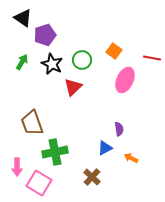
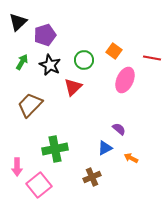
black triangle: moved 5 px left, 4 px down; rotated 42 degrees clockwise
green circle: moved 2 px right
black star: moved 2 px left, 1 px down
brown trapezoid: moved 2 px left, 18 px up; rotated 64 degrees clockwise
purple semicircle: rotated 40 degrees counterclockwise
green cross: moved 3 px up
brown cross: rotated 24 degrees clockwise
pink square: moved 2 px down; rotated 20 degrees clockwise
